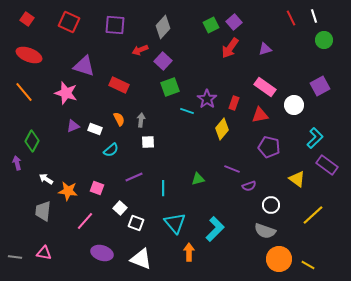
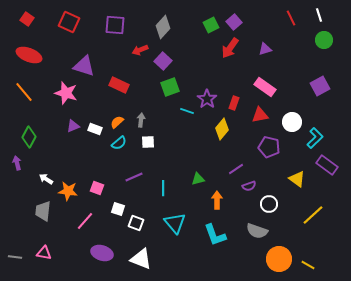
white line at (314, 16): moved 5 px right, 1 px up
white circle at (294, 105): moved 2 px left, 17 px down
orange semicircle at (119, 119): moved 2 px left, 3 px down; rotated 104 degrees counterclockwise
green diamond at (32, 141): moved 3 px left, 4 px up
cyan semicircle at (111, 150): moved 8 px right, 7 px up
purple line at (232, 169): moved 4 px right; rotated 56 degrees counterclockwise
white circle at (271, 205): moved 2 px left, 1 px up
white square at (120, 208): moved 2 px left, 1 px down; rotated 24 degrees counterclockwise
cyan L-shape at (215, 229): moved 6 px down; rotated 115 degrees clockwise
gray semicircle at (265, 231): moved 8 px left
orange arrow at (189, 252): moved 28 px right, 52 px up
